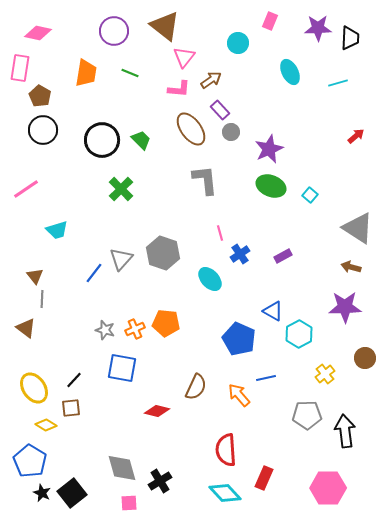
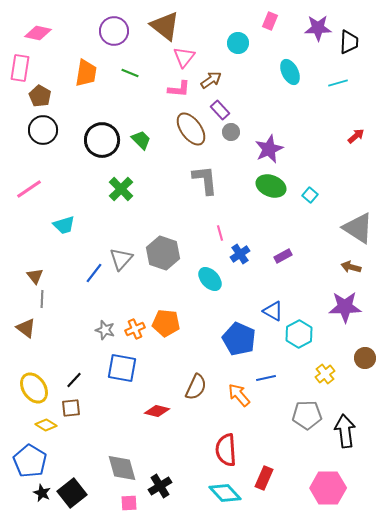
black trapezoid at (350, 38): moved 1 px left, 4 px down
pink line at (26, 189): moved 3 px right
cyan trapezoid at (57, 230): moved 7 px right, 5 px up
black cross at (160, 481): moved 5 px down
